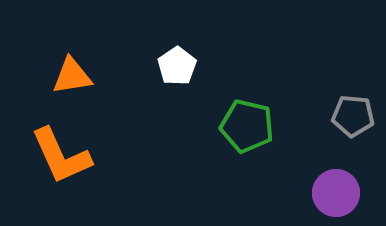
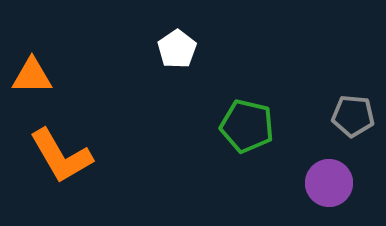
white pentagon: moved 17 px up
orange triangle: moved 40 px left; rotated 9 degrees clockwise
orange L-shape: rotated 6 degrees counterclockwise
purple circle: moved 7 px left, 10 px up
